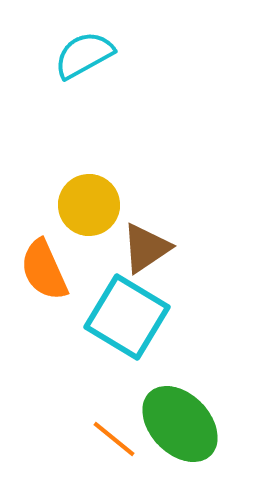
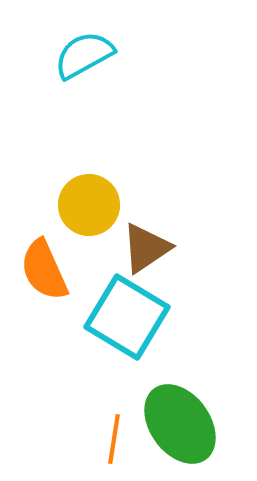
green ellipse: rotated 8 degrees clockwise
orange line: rotated 60 degrees clockwise
